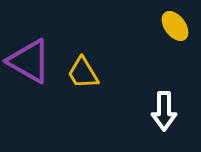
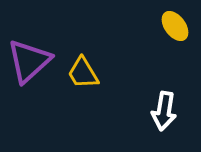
purple triangle: rotated 48 degrees clockwise
white arrow: rotated 9 degrees clockwise
